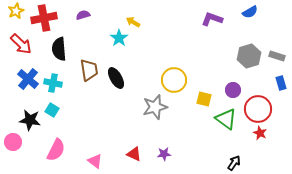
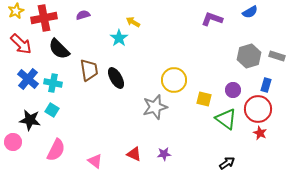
black semicircle: rotated 40 degrees counterclockwise
blue rectangle: moved 15 px left, 2 px down; rotated 32 degrees clockwise
black arrow: moved 7 px left; rotated 21 degrees clockwise
